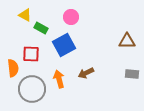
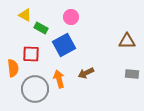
gray circle: moved 3 px right
